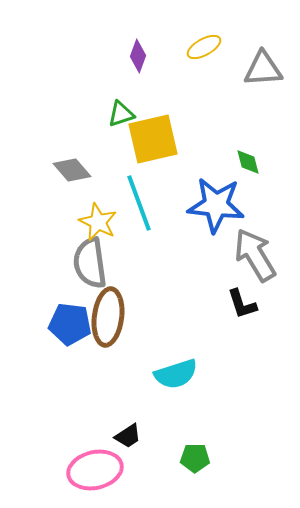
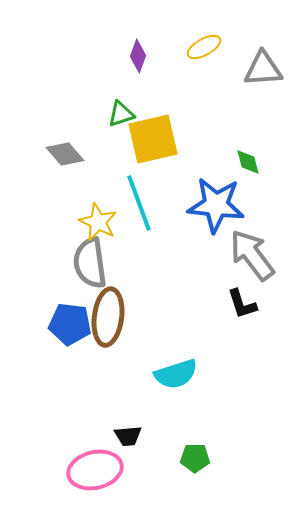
gray diamond: moved 7 px left, 16 px up
gray arrow: moved 3 px left; rotated 6 degrees counterclockwise
black trapezoid: rotated 28 degrees clockwise
